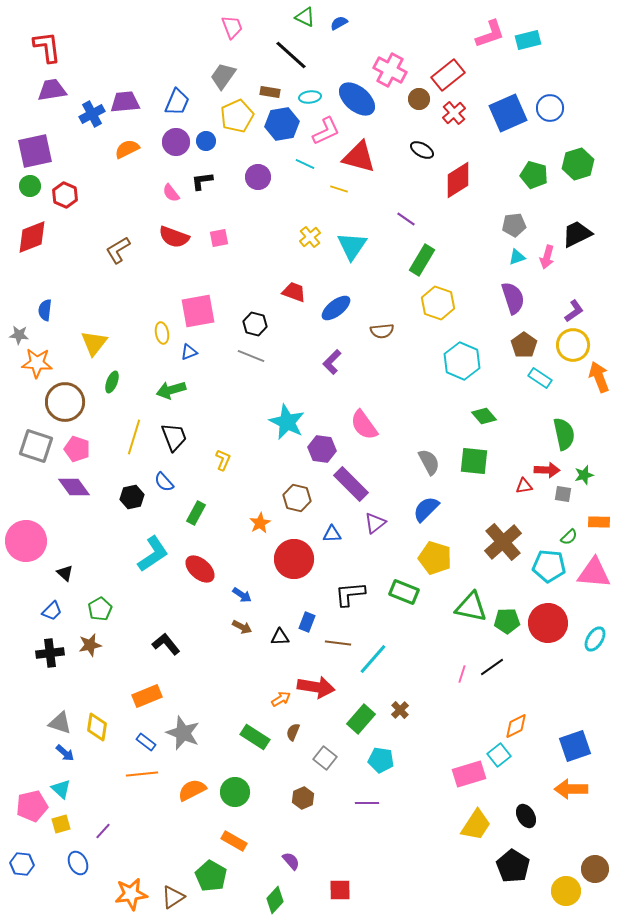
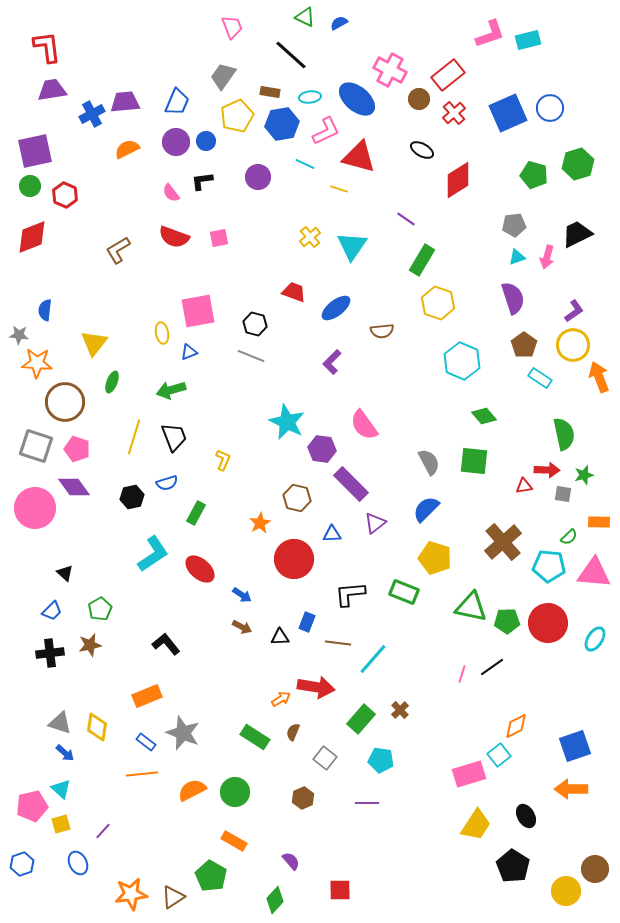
blue semicircle at (164, 482): moved 3 px right, 1 px down; rotated 65 degrees counterclockwise
pink circle at (26, 541): moved 9 px right, 33 px up
blue hexagon at (22, 864): rotated 25 degrees counterclockwise
